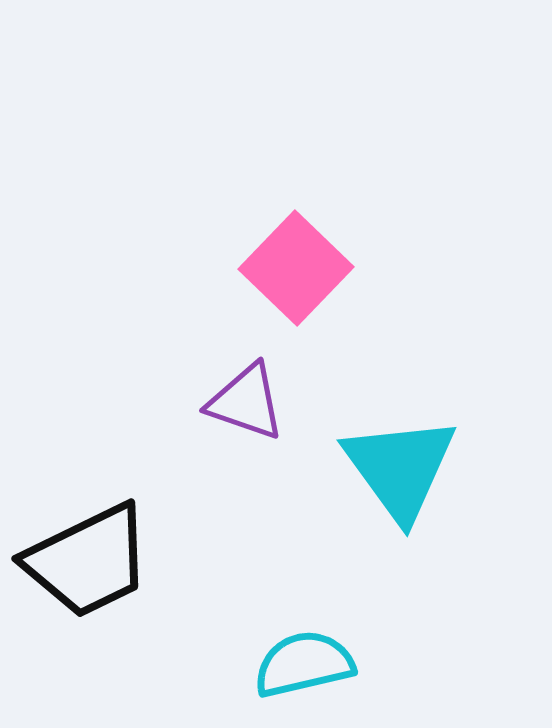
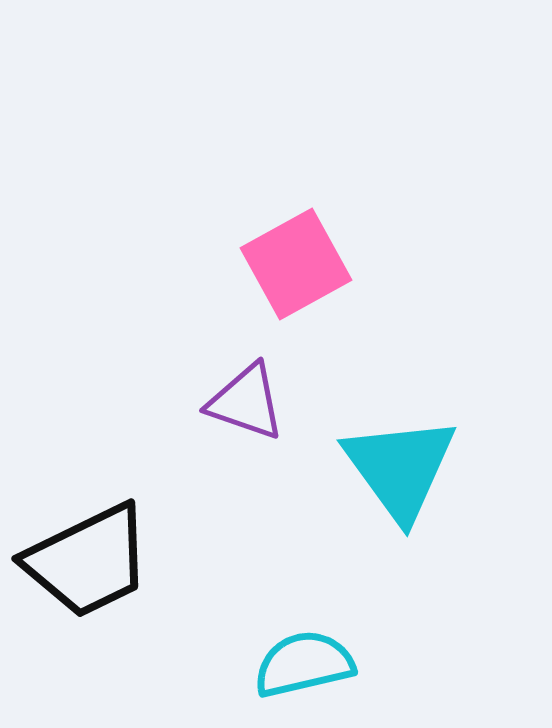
pink square: moved 4 px up; rotated 17 degrees clockwise
